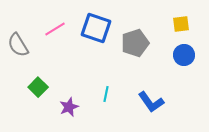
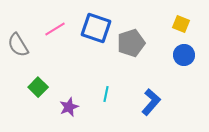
yellow square: rotated 30 degrees clockwise
gray pentagon: moved 4 px left
blue L-shape: rotated 104 degrees counterclockwise
